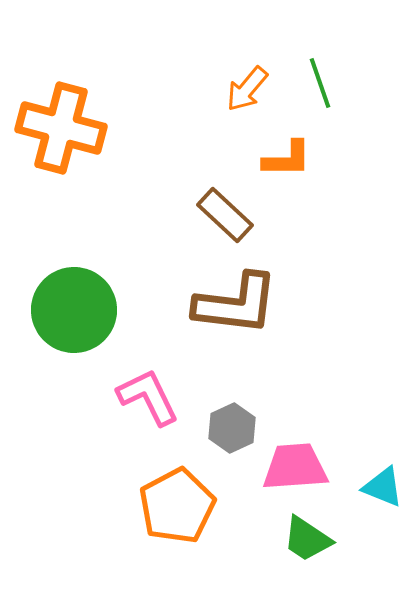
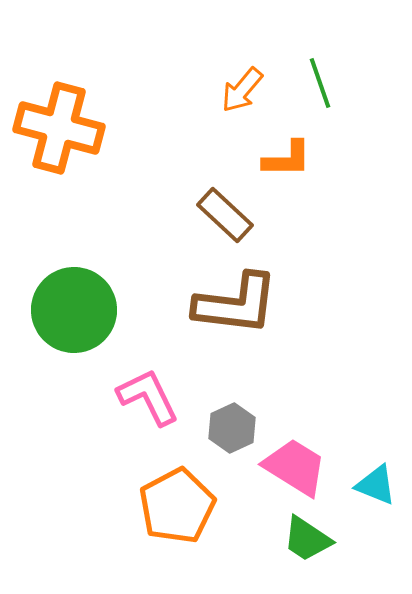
orange arrow: moved 5 px left, 1 px down
orange cross: moved 2 px left
pink trapezoid: rotated 36 degrees clockwise
cyan triangle: moved 7 px left, 2 px up
